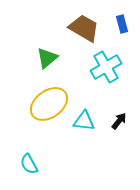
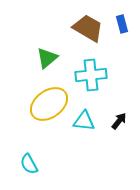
brown trapezoid: moved 4 px right
cyan cross: moved 15 px left, 8 px down; rotated 24 degrees clockwise
